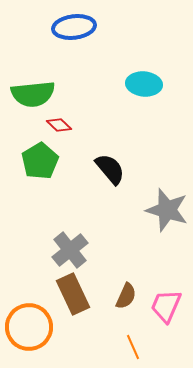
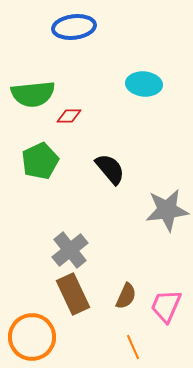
red diamond: moved 10 px right, 9 px up; rotated 45 degrees counterclockwise
green pentagon: rotated 6 degrees clockwise
gray star: rotated 24 degrees counterclockwise
orange circle: moved 3 px right, 10 px down
